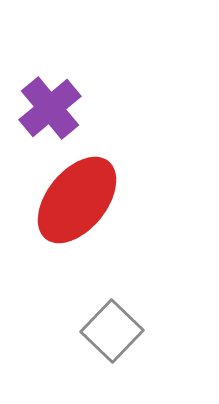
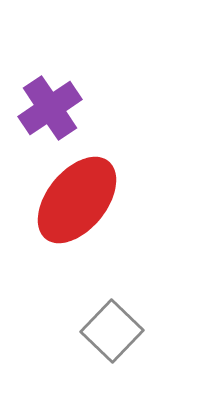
purple cross: rotated 6 degrees clockwise
